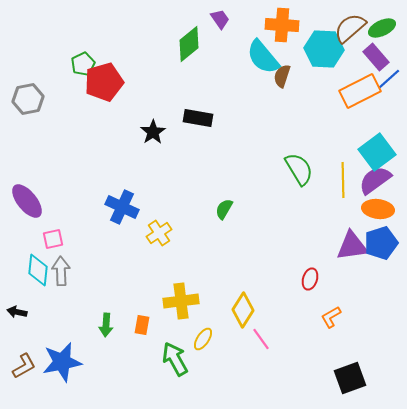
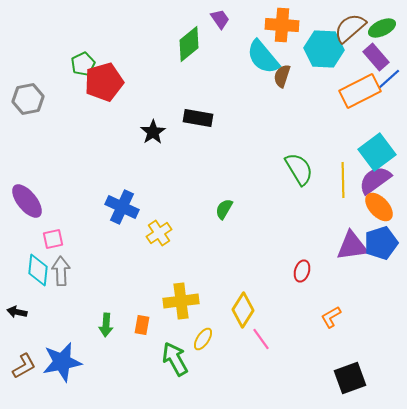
orange ellipse at (378, 209): moved 1 px right, 2 px up; rotated 40 degrees clockwise
red ellipse at (310, 279): moved 8 px left, 8 px up
